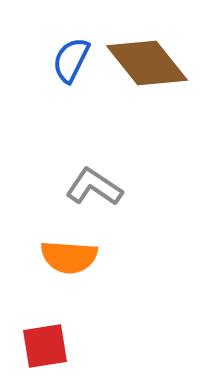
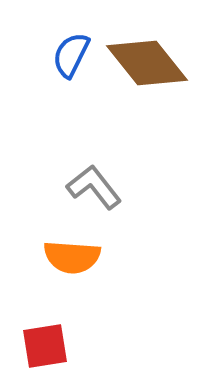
blue semicircle: moved 5 px up
gray L-shape: rotated 18 degrees clockwise
orange semicircle: moved 3 px right
